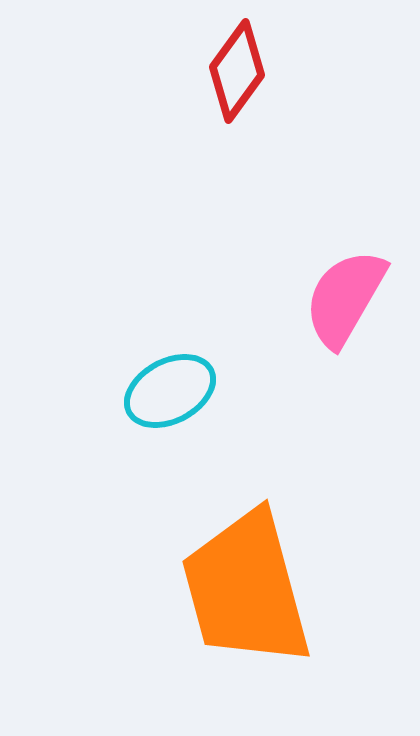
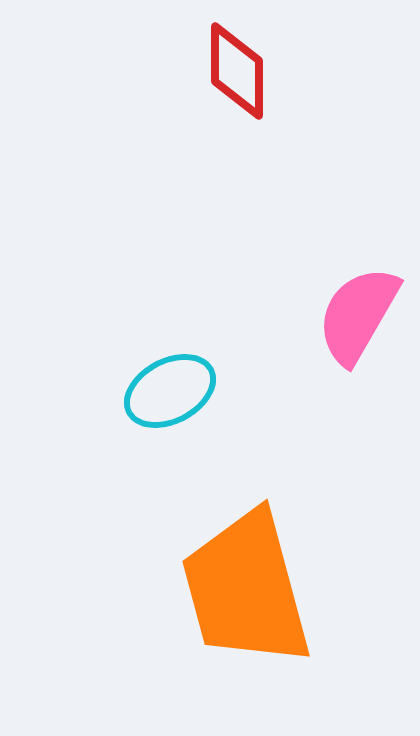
red diamond: rotated 36 degrees counterclockwise
pink semicircle: moved 13 px right, 17 px down
